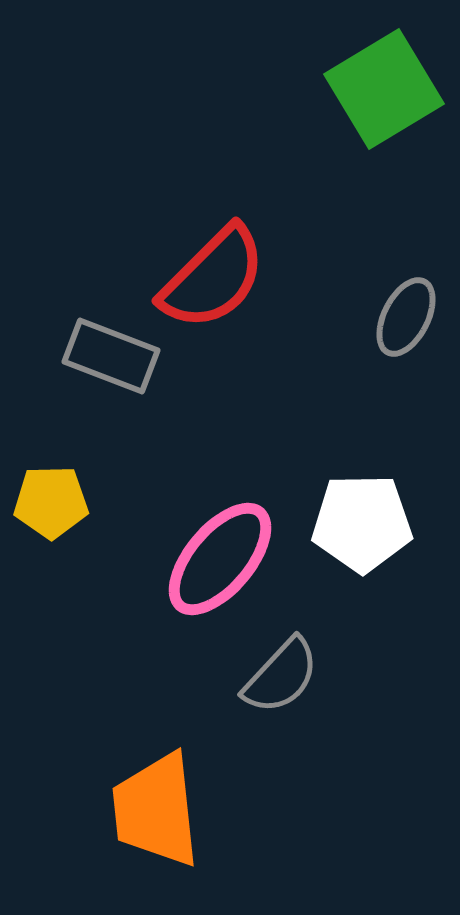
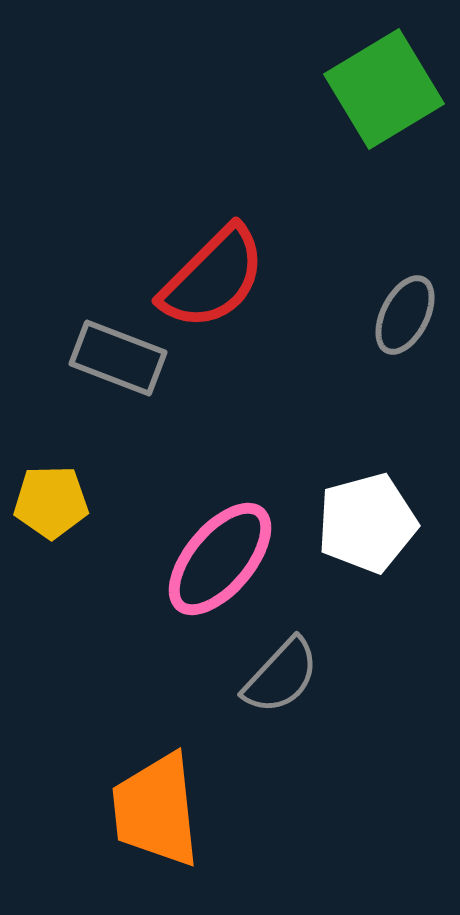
gray ellipse: moved 1 px left, 2 px up
gray rectangle: moved 7 px right, 2 px down
white pentagon: moved 5 px right; rotated 14 degrees counterclockwise
